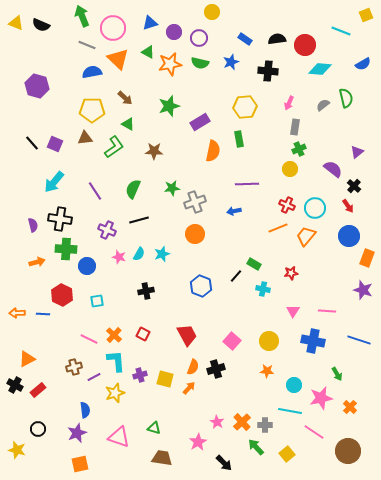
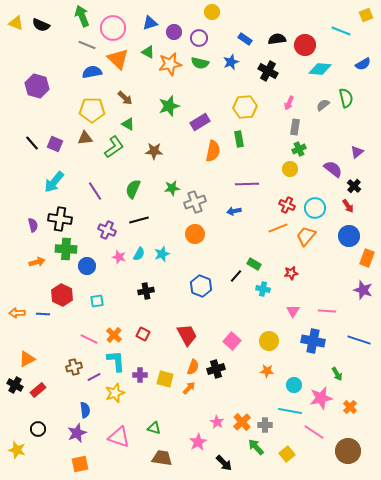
black cross at (268, 71): rotated 24 degrees clockwise
purple cross at (140, 375): rotated 16 degrees clockwise
